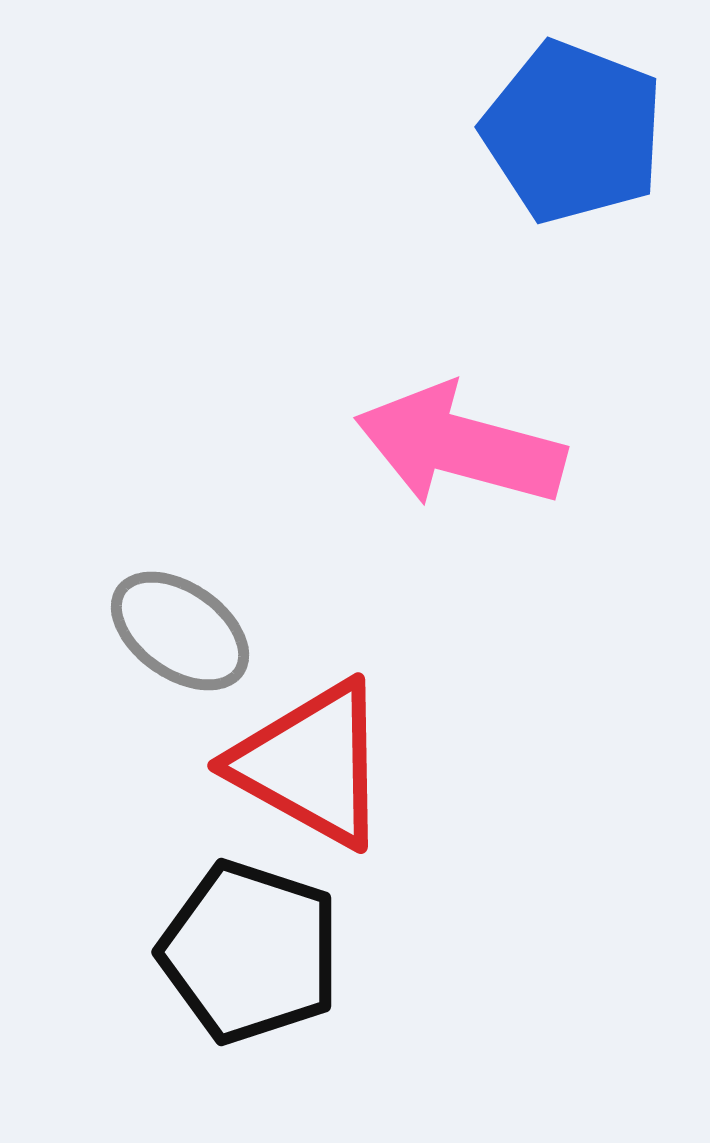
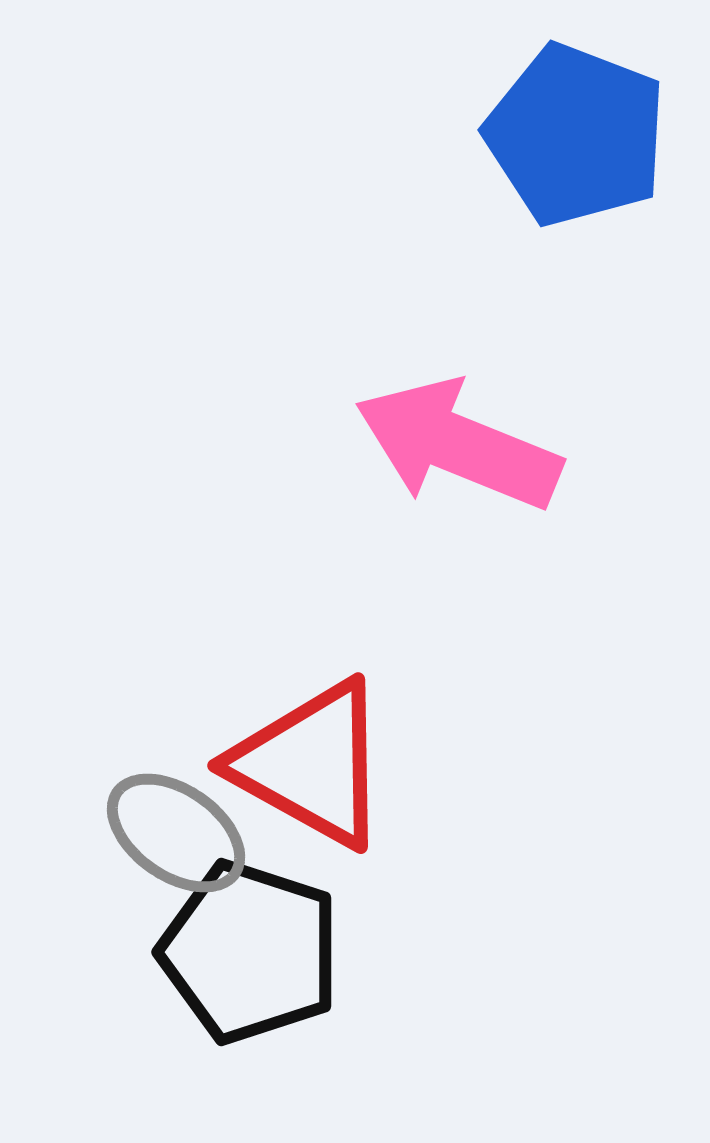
blue pentagon: moved 3 px right, 3 px down
pink arrow: moved 2 px left, 1 px up; rotated 7 degrees clockwise
gray ellipse: moved 4 px left, 202 px down
